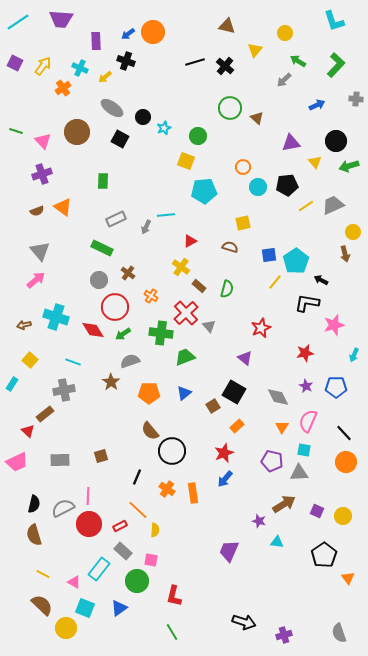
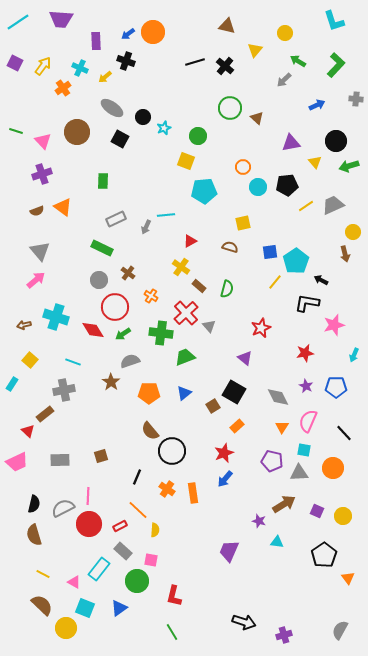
blue square at (269, 255): moved 1 px right, 3 px up
orange circle at (346, 462): moved 13 px left, 6 px down
gray semicircle at (339, 633): moved 1 px right, 3 px up; rotated 48 degrees clockwise
